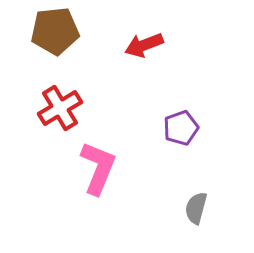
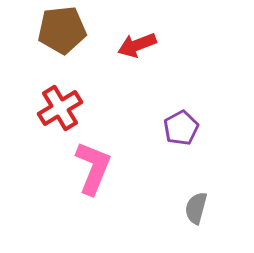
brown pentagon: moved 7 px right, 1 px up
red arrow: moved 7 px left
purple pentagon: rotated 8 degrees counterclockwise
pink L-shape: moved 5 px left
